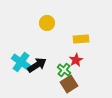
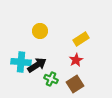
yellow circle: moved 7 px left, 8 px down
yellow rectangle: rotated 28 degrees counterclockwise
cyan cross: rotated 30 degrees counterclockwise
green cross: moved 13 px left, 9 px down; rotated 16 degrees counterclockwise
brown square: moved 6 px right
